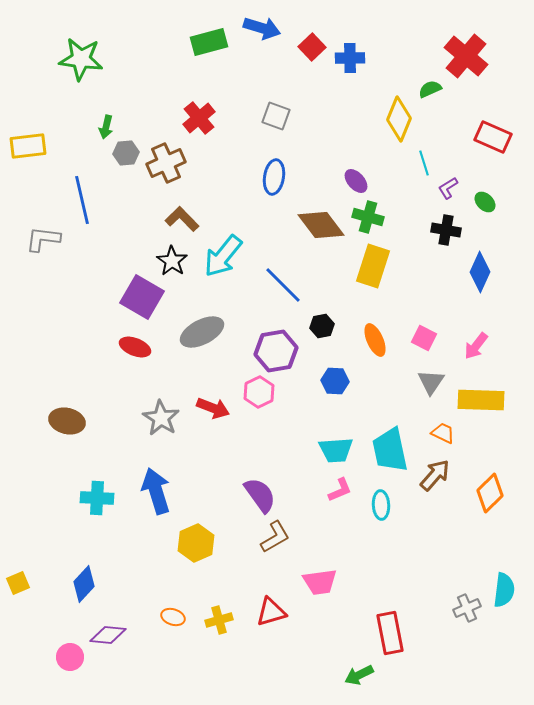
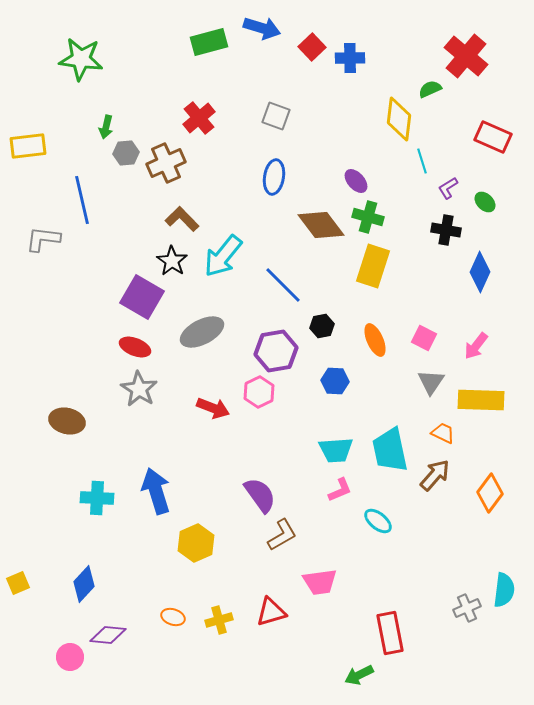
yellow diamond at (399, 119): rotated 15 degrees counterclockwise
cyan line at (424, 163): moved 2 px left, 2 px up
gray star at (161, 418): moved 22 px left, 29 px up
orange diamond at (490, 493): rotated 9 degrees counterclockwise
cyan ellipse at (381, 505): moved 3 px left, 16 px down; rotated 48 degrees counterclockwise
brown L-shape at (275, 537): moved 7 px right, 2 px up
